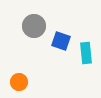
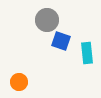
gray circle: moved 13 px right, 6 px up
cyan rectangle: moved 1 px right
